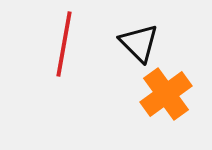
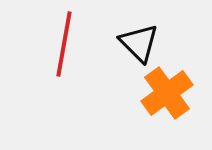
orange cross: moved 1 px right, 1 px up
